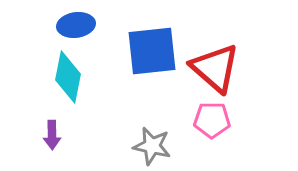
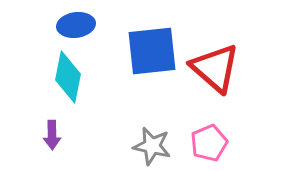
pink pentagon: moved 3 px left, 23 px down; rotated 24 degrees counterclockwise
